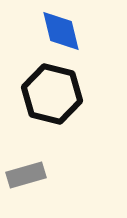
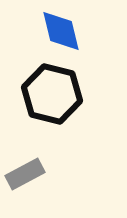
gray rectangle: moved 1 px left, 1 px up; rotated 12 degrees counterclockwise
